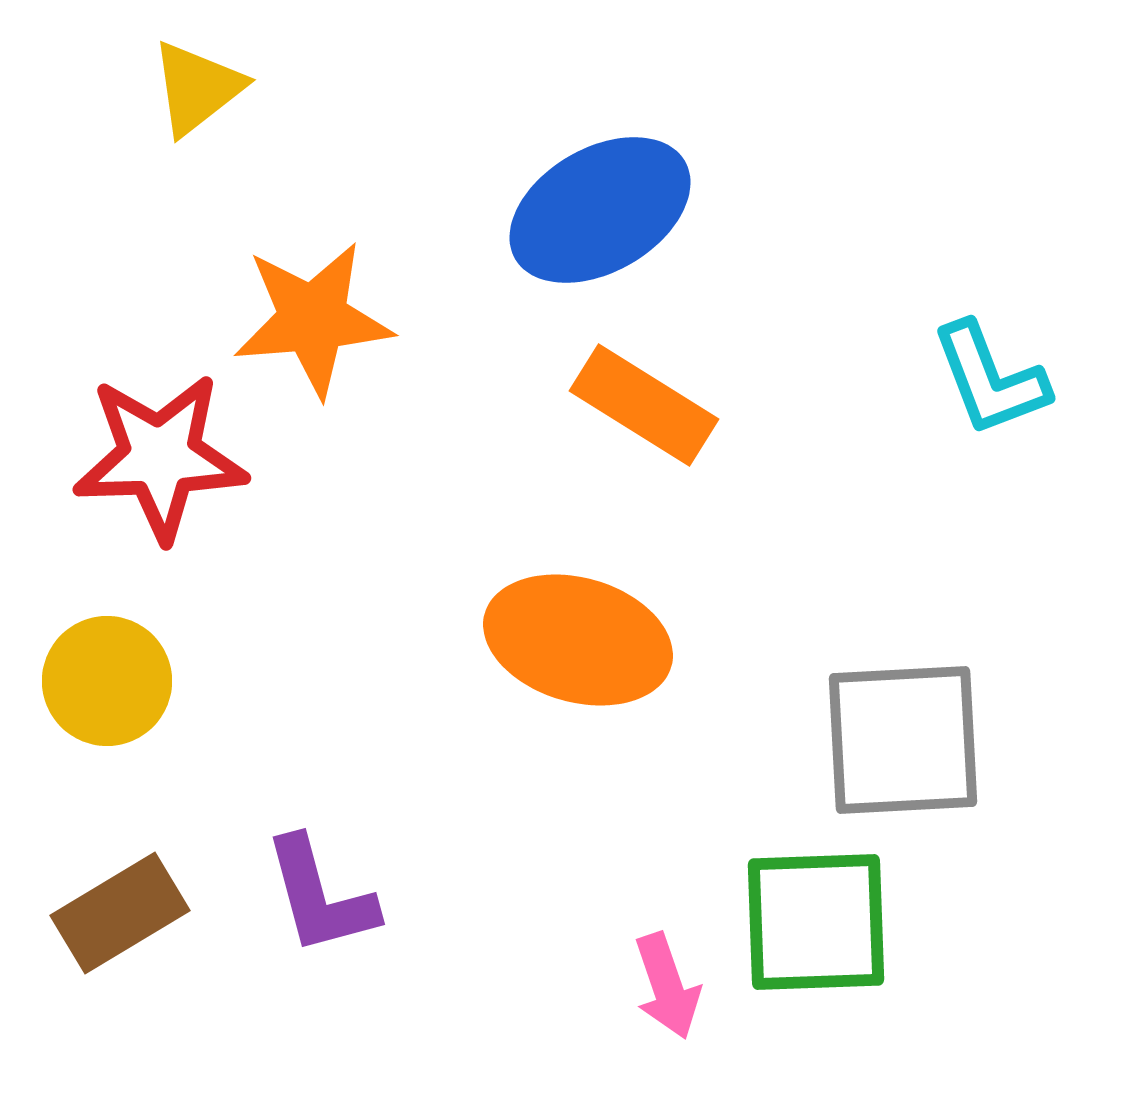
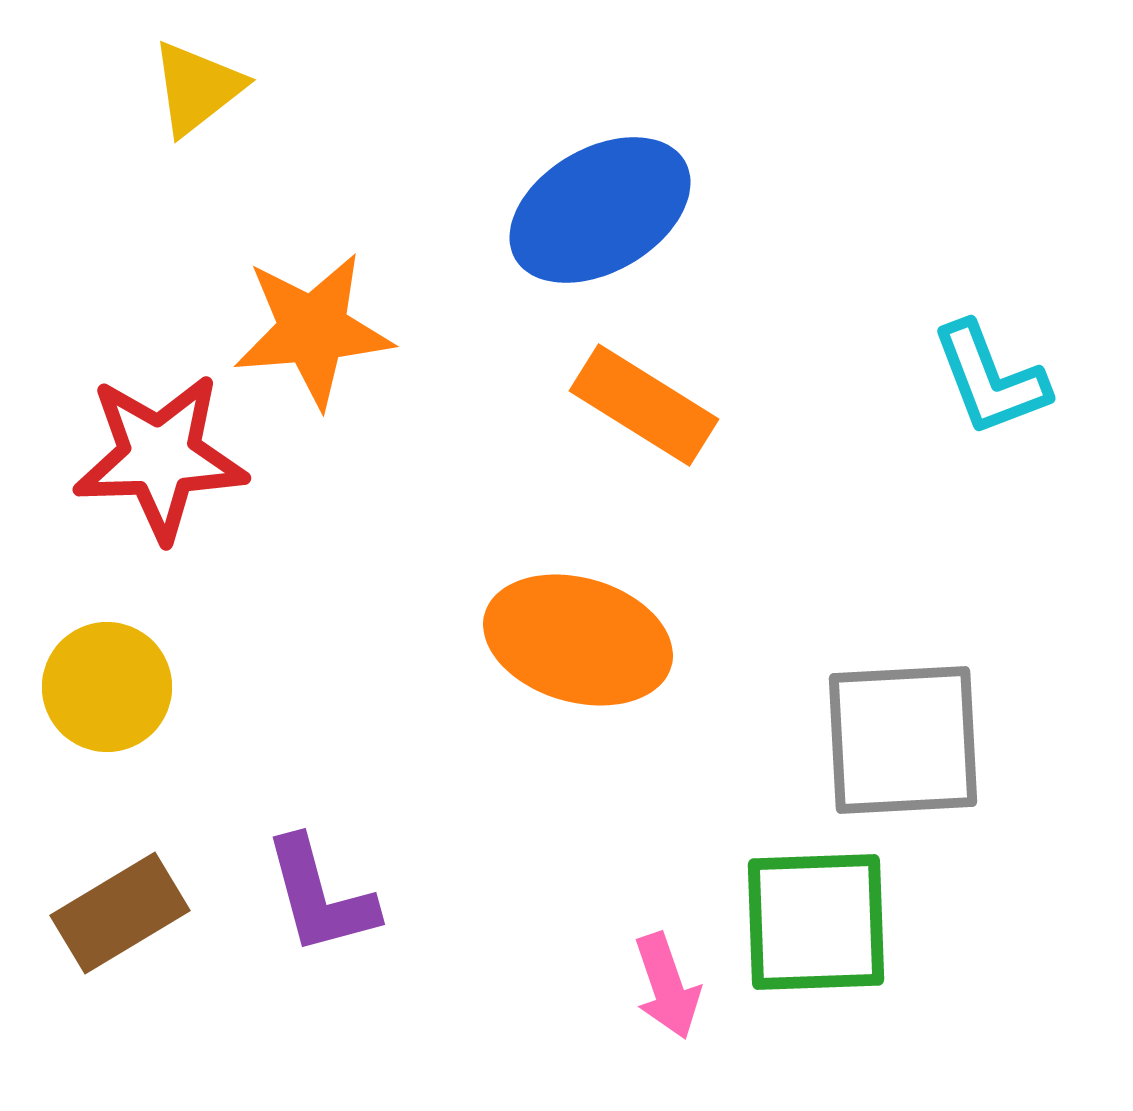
orange star: moved 11 px down
yellow circle: moved 6 px down
